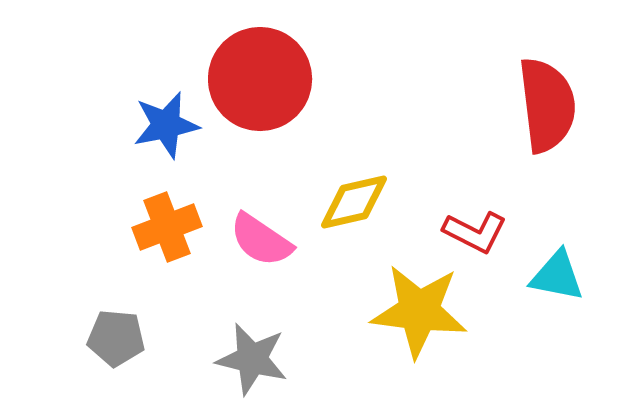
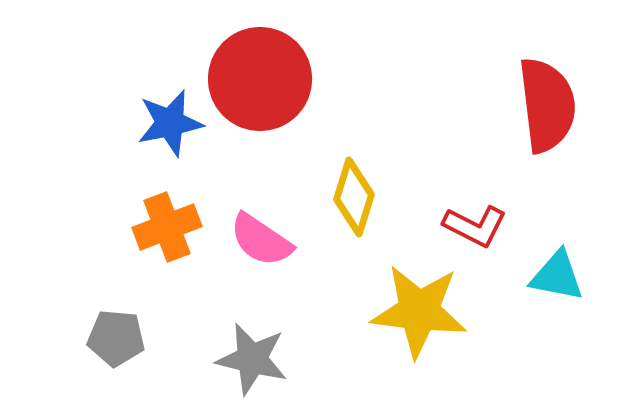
blue star: moved 4 px right, 2 px up
yellow diamond: moved 5 px up; rotated 60 degrees counterclockwise
red L-shape: moved 6 px up
